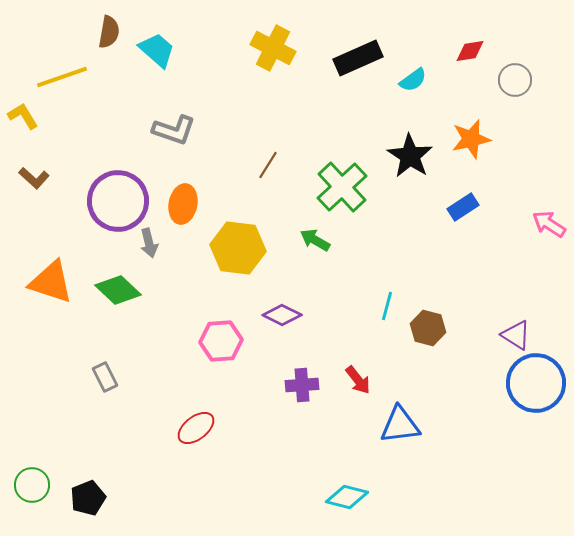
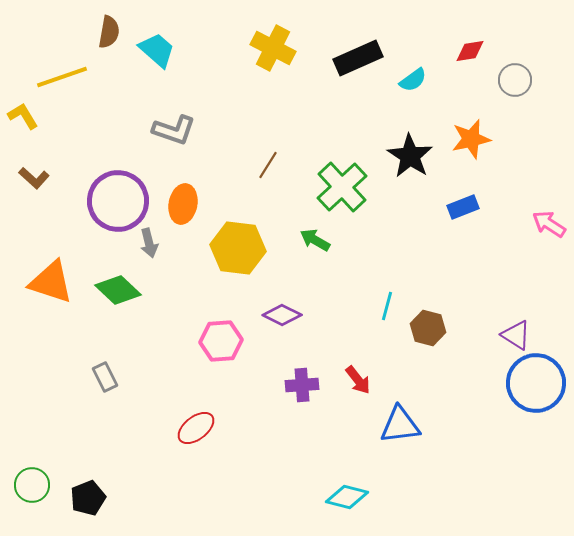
blue rectangle: rotated 12 degrees clockwise
